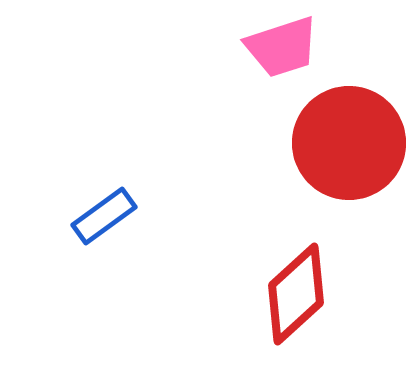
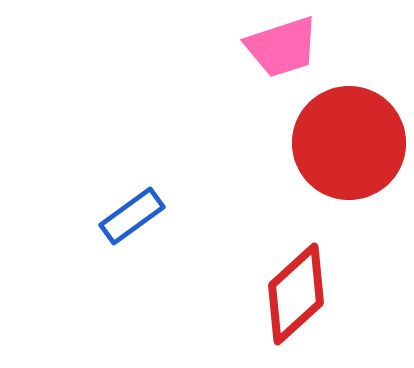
blue rectangle: moved 28 px right
